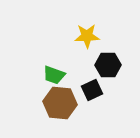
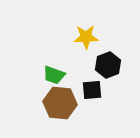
yellow star: moved 1 px left, 1 px down
black hexagon: rotated 20 degrees counterclockwise
black square: rotated 20 degrees clockwise
